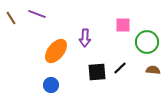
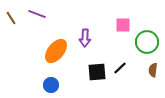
brown semicircle: rotated 88 degrees counterclockwise
